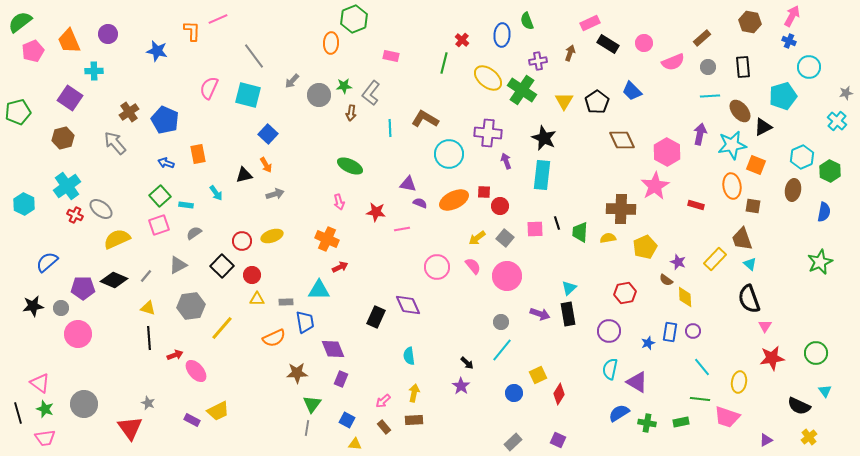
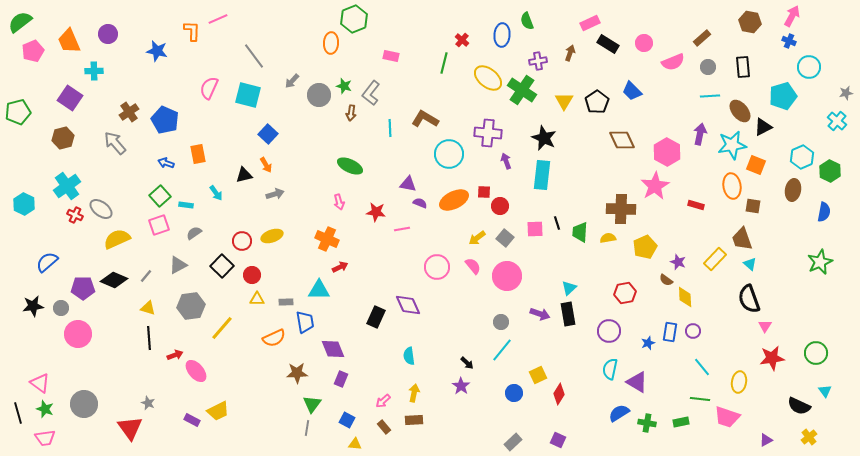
green star at (344, 86): rotated 21 degrees clockwise
